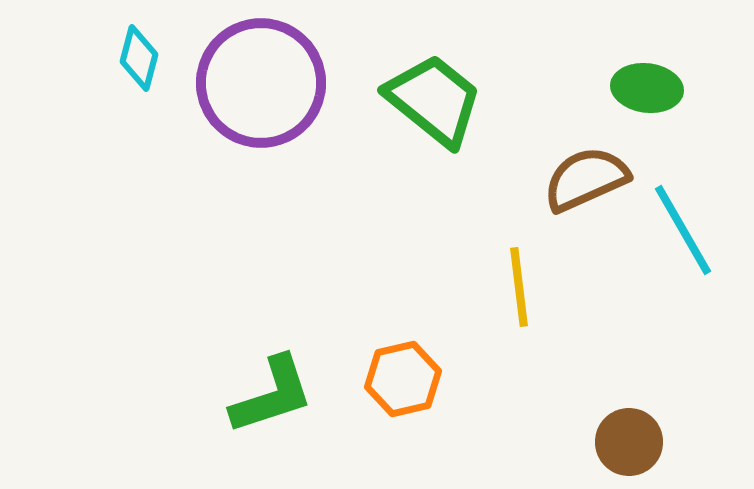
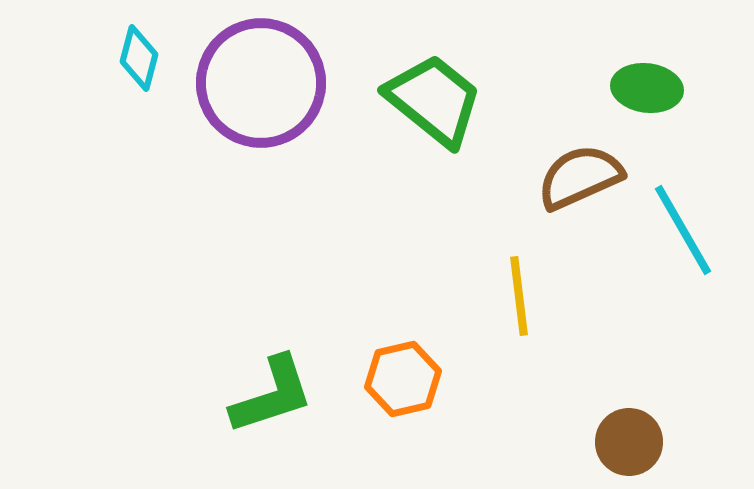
brown semicircle: moved 6 px left, 2 px up
yellow line: moved 9 px down
